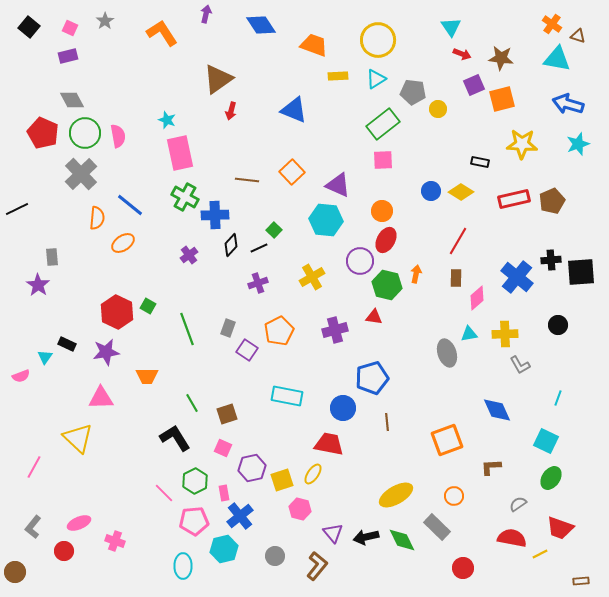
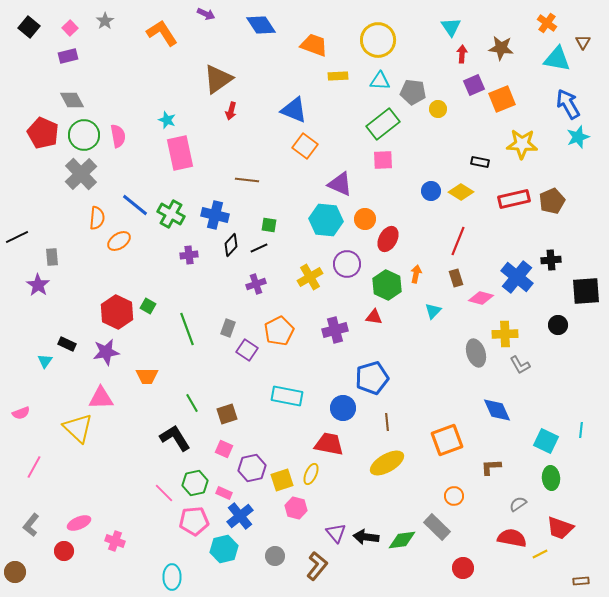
purple arrow at (206, 14): rotated 102 degrees clockwise
orange cross at (552, 24): moved 5 px left, 1 px up
pink square at (70, 28): rotated 21 degrees clockwise
brown triangle at (578, 36): moved 5 px right, 6 px down; rotated 42 degrees clockwise
red arrow at (462, 54): rotated 108 degrees counterclockwise
brown star at (501, 58): moved 10 px up
cyan triangle at (376, 79): moved 4 px right, 2 px down; rotated 35 degrees clockwise
orange square at (502, 99): rotated 8 degrees counterclockwise
blue arrow at (568, 104): rotated 44 degrees clockwise
green circle at (85, 133): moved 1 px left, 2 px down
cyan star at (578, 144): moved 7 px up
orange square at (292, 172): moved 13 px right, 26 px up; rotated 10 degrees counterclockwise
purple triangle at (338, 185): moved 2 px right, 1 px up
green cross at (185, 197): moved 14 px left, 17 px down
blue line at (130, 205): moved 5 px right
black line at (17, 209): moved 28 px down
orange circle at (382, 211): moved 17 px left, 8 px down
blue cross at (215, 215): rotated 16 degrees clockwise
green square at (274, 230): moved 5 px left, 5 px up; rotated 35 degrees counterclockwise
red ellipse at (386, 240): moved 2 px right, 1 px up
red line at (458, 241): rotated 8 degrees counterclockwise
orange ellipse at (123, 243): moved 4 px left, 2 px up
purple cross at (189, 255): rotated 30 degrees clockwise
purple circle at (360, 261): moved 13 px left, 3 px down
black square at (581, 272): moved 5 px right, 19 px down
yellow cross at (312, 277): moved 2 px left
brown rectangle at (456, 278): rotated 18 degrees counterclockwise
purple cross at (258, 283): moved 2 px left, 1 px down
green hexagon at (387, 285): rotated 12 degrees clockwise
pink diamond at (477, 298): moved 4 px right; rotated 55 degrees clockwise
cyan triangle at (469, 334): moved 36 px left, 23 px up; rotated 36 degrees counterclockwise
gray ellipse at (447, 353): moved 29 px right
cyan triangle at (45, 357): moved 4 px down
pink semicircle at (21, 376): moved 37 px down
cyan line at (558, 398): moved 23 px right, 32 px down; rotated 14 degrees counterclockwise
yellow triangle at (78, 438): moved 10 px up
pink square at (223, 448): moved 1 px right, 1 px down
yellow ellipse at (313, 474): moved 2 px left; rotated 10 degrees counterclockwise
green ellipse at (551, 478): rotated 40 degrees counterclockwise
green hexagon at (195, 481): moved 2 px down; rotated 15 degrees clockwise
pink rectangle at (224, 493): rotated 56 degrees counterclockwise
yellow ellipse at (396, 495): moved 9 px left, 32 px up
pink hexagon at (300, 509): moved 4 px left, 1 px up
gray L-shape at (33, 527): moved 2 px left, 2 px up
purple triangle at (333, 533): moved 3 px right
black arrow at (366, 537): rotated 20 degrees clockwise
green diamond at (402, 540): rotated 72 degrees counterclockwise
cyan ellipse at (183, 566): moved 11 px left, 11 px down
